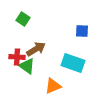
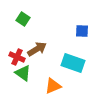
brown arrow: moved 1 px right
red cross: rotated 21 degrees clockwise
green triangle: moved 4 px left, 7 px down
